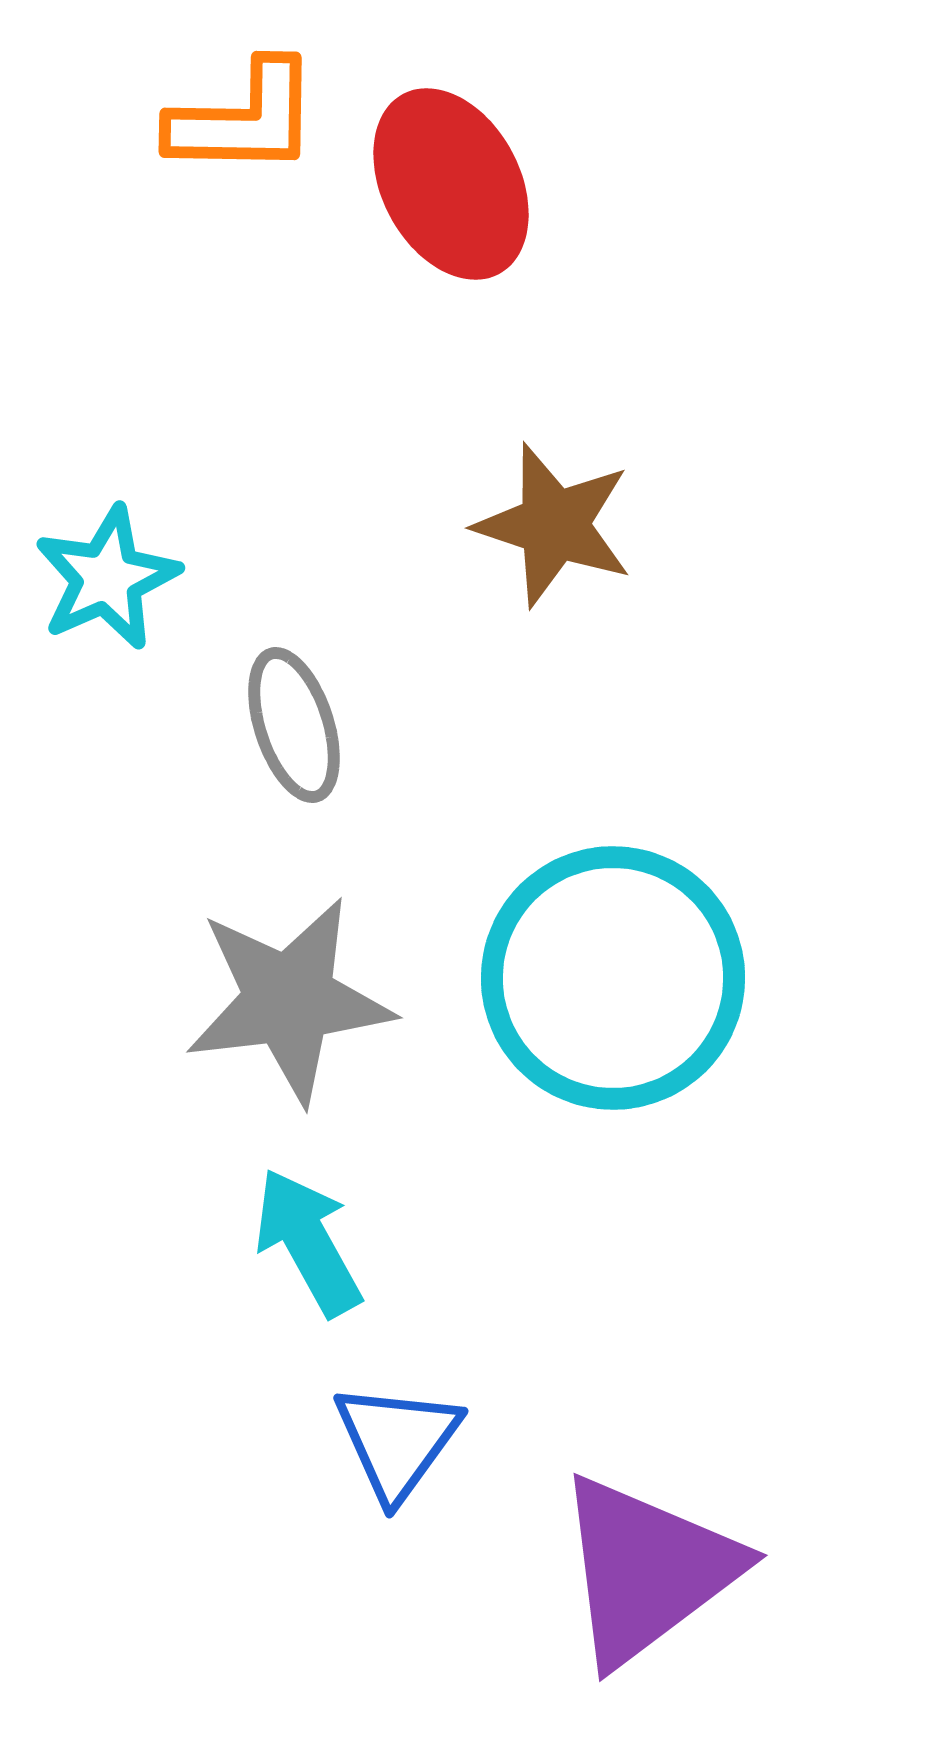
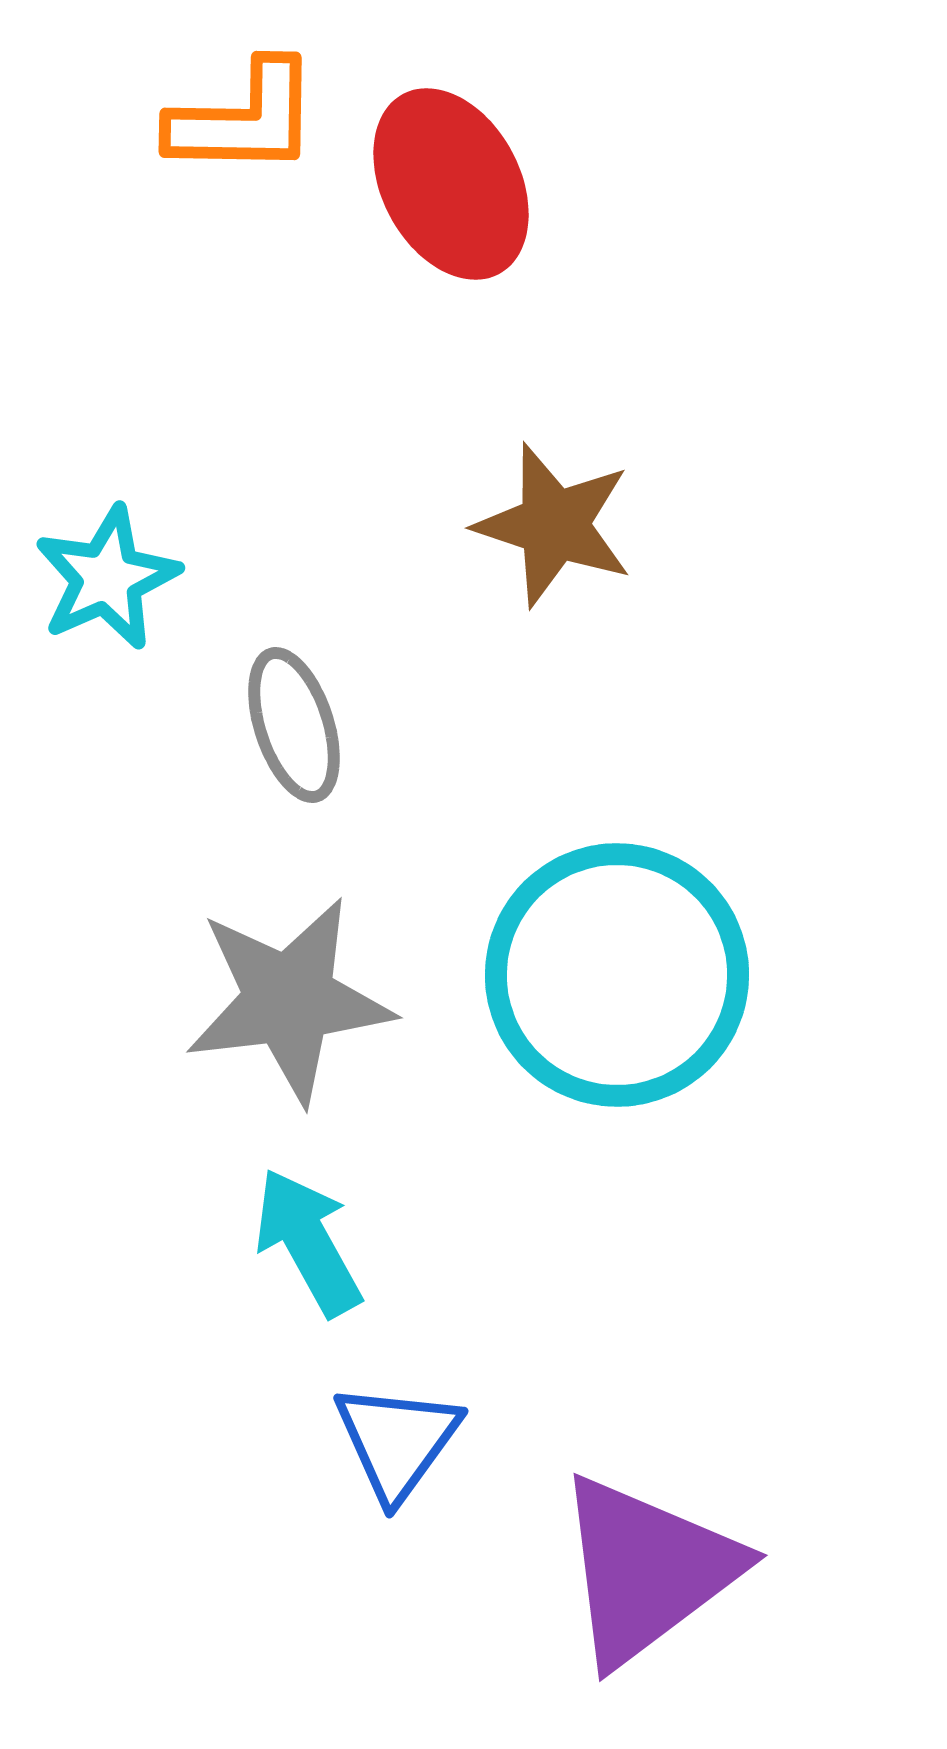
cyan circle: moved 4 px right, 3 px up
